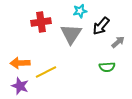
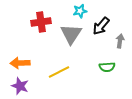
gray arrow: moved 2 px right, 1 px up; rotated 40 degrees counterclockwise
yellow line: moved 13 px right
